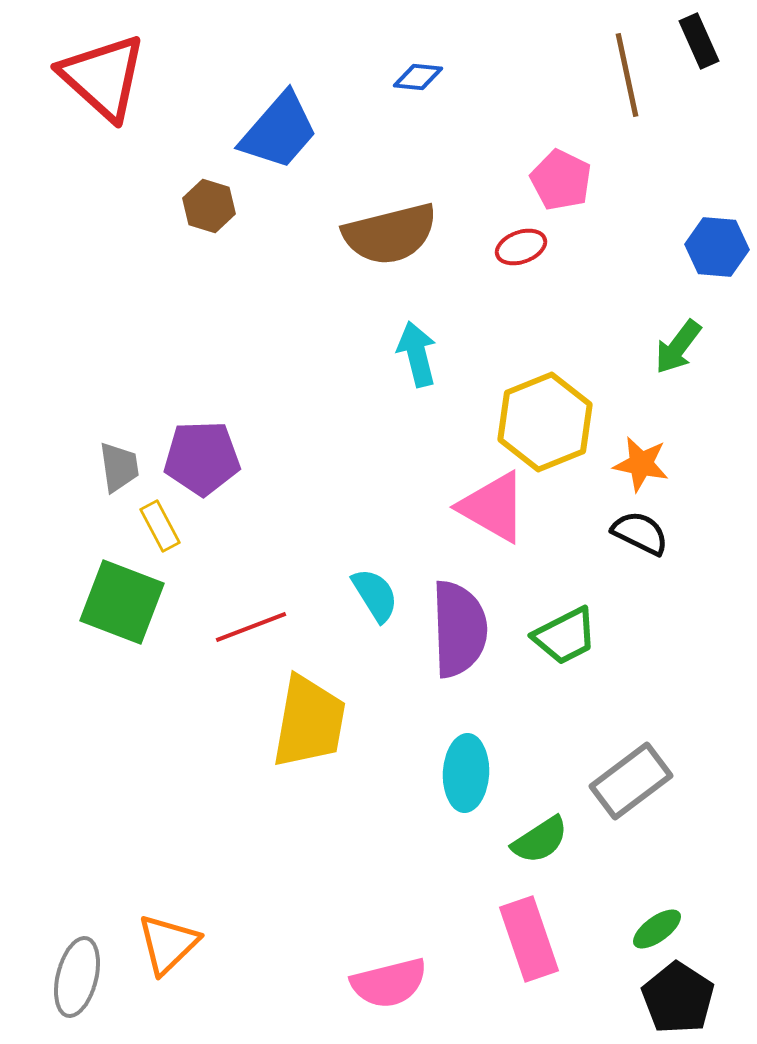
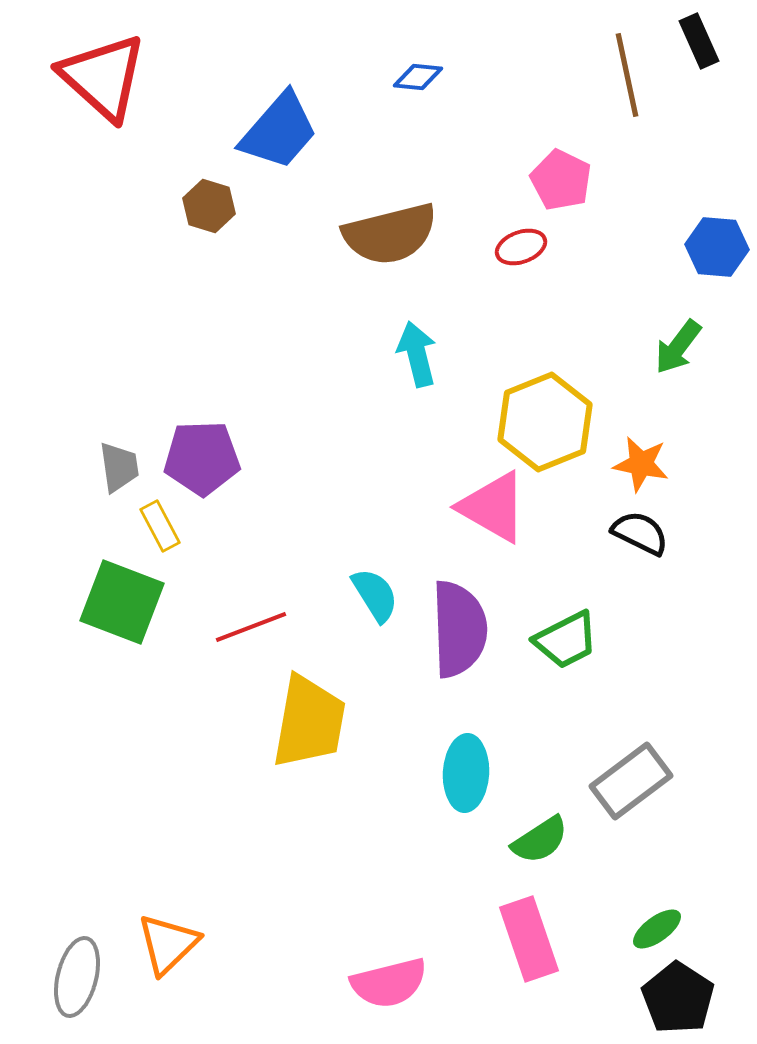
green trapezoid: moved 1 px right, 4 px down
